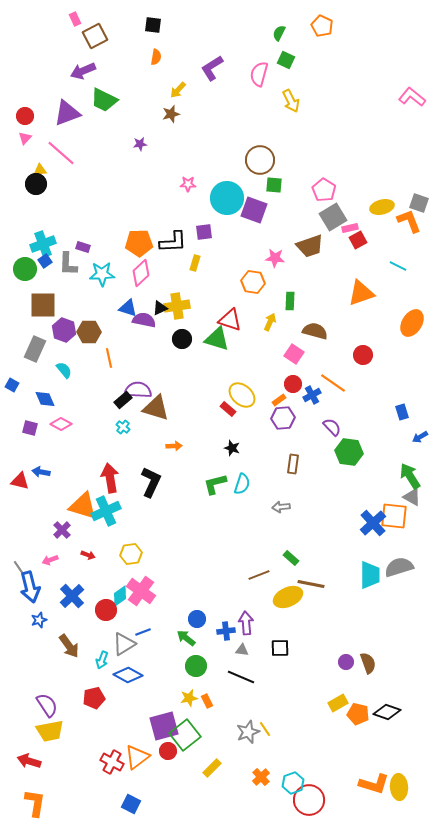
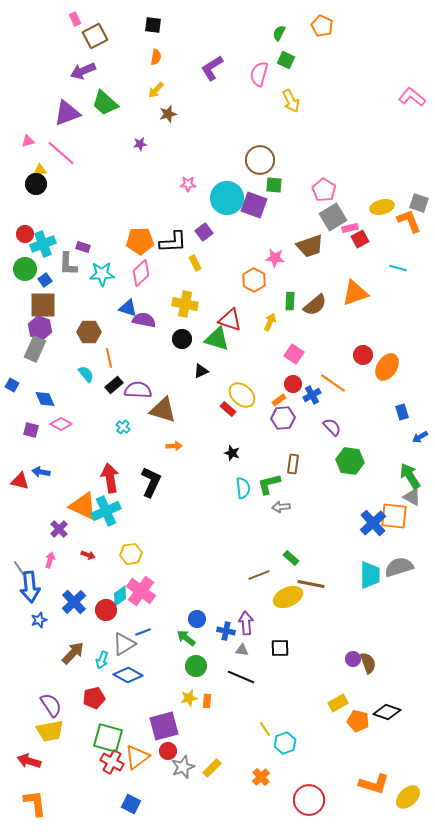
yellow arrow at (178, 90): moved 22 px left
green trapezoid at (104, 100): moved 1 px right, 3 px down; rotated 16 degrees clockwise
brown star at (171, 114): moved 3 px left
red circle at (25, 116): moved 118 px down
pink triangle at (25, 138): moved 3 px right, 3 px down; rotated 32 degrees clockwise
purple square at (254, 210): moved 5 px up
purple square at (204, 232): rotated 30 degrees counterclockwise
red square at (358, 240): moved 2 px right, 1 px up
orange pentagon at (139, 243): moved 1 px right, 2 px up
blue square at (45, 261): moved 19 px down
yellow rectangle at (195, 263): rotated 42 degrees counterclockwise
cyan line at (398, 266): moved 2 px down; rotated 12 degrees counterclockwise
orange hexagon at (253, 282): moved 1 px right, 2 px up; rotated 20 degrees clockwise
orange triangle at (361, 293): moved 6 px left
yellow cross at (177, 306): moved 8 px right, 2 px up; rotated 20 degrees clockwise
black triangle at (160, 308): moved 41 px right, 63 px down
orange ellipse at (412, 323): moved 25 px left, 44 px down
purple hexagon at (64, 330): moved 24 px left, 2 px up
brown semicircle at (315, 331): moved 26 px up; rotated 125 degrees clockwise
cyan semicircle at (64, 370): moved 22 px right, 4 px down
black rectangle at (123, 400): moved 9 px left, 15 px up
brown triangle at (156, 408): moved 7 px right, 2 px down
purple square at (30, 428): moved 1 px right, 2 px down
black star at (232, 448): moved 5 px down
green hexagon at (349, 452): moved 1 px right, 9 px down
green L-shape at (215, 484): moved 54 px right
cyan semicircle at (242, 484): moved 1 px right, 4 px down; rotated 25 degrees counterclockwise
orange triangle at (83, 506): rotated 8 degrees clockwise
purple cross at (62, 530): moved 3 px left, 1 px up
pink arrow at (50, 560): rotated 126 degrees clockwise
blue arrow at (30, 587): rotated 8 degrees clockwise
blue cross at (72, 596): moved 2 px right, 6 px down
blue cross at (226, 631): rotated 18 degrees clockwise
brown arrow at (69, 646): moved 4 px right, 7 px down; rotated 100 degrees counterclockwise
purple circle at (346, 662): moved 7 px right, 3 px up
orange rectangle at (207, 701): rotated 32 degrees clockwise
purple semicircle at (47, 705): moved 4 px right
orange pentagon at (358, 714): moved 7 px down
gray star at (248, 732): moved 65 px left, 35 px down
green square at (185, 735): moved 77 px left, 3 px down; rotated 36 degrees counterclockwise
cyan hexagon at (293, 783): moved 8 px left, 40 px up
yellow ellipse at (399, 787): moved 9 px right, 10 px down; rotated 50 degrees clockwise
orange L-shape at (35, 803): rotated 16 degrees counterclockwise
